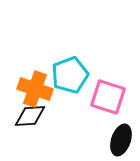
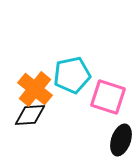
cyan pentagon: moved 2 px right; rotated 9 degrees clockwise
orange cross: rotated 20 degrees clockwise
black diamond: moved 1 px up
